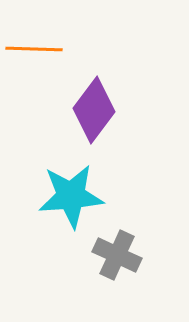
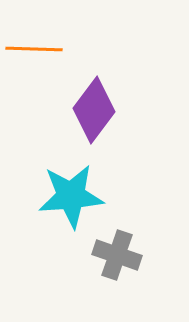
gray cross: rotated 6 degrees counterclockwise
